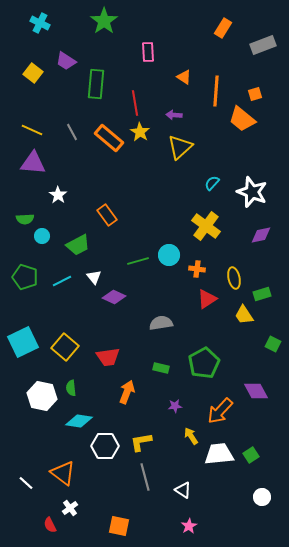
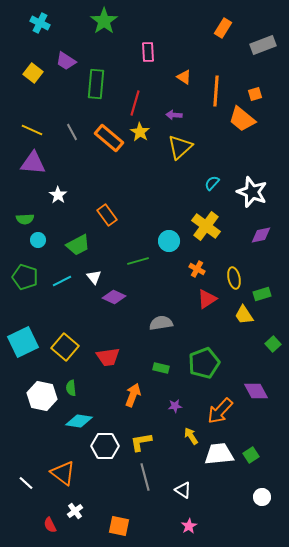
red line at (135, 103): rotated 25 degrees clockwise
cyan circle at (42, 236): moved 4 px left, 4 px down
cyan circle at (169, 255): moved 14 px up
orange cross at (197, 269): rotated 21 degrees clockwise
green square at (273, 344): rotated 21 degrees clockwise
green pentagon at (204, 363): rotated 8 degrees clockwise
orange arrow at (127, 392): moved 6 px right, 3 px down
white cross at (70, 508): moved 5 px right, 3 px down
